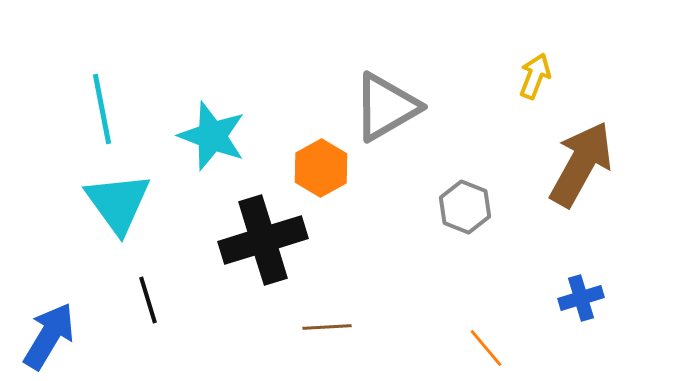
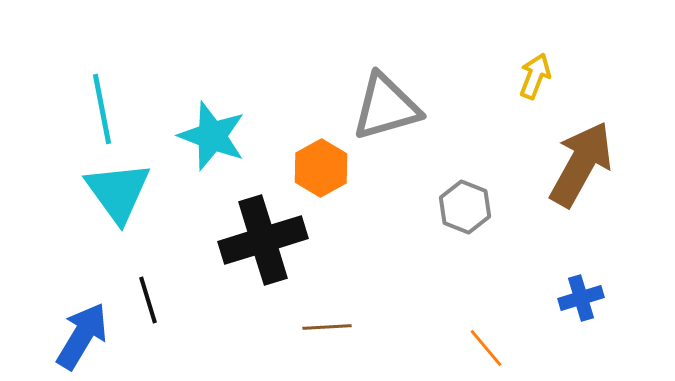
gray triangle: rotated 14 degrees clockwise
cyan triangle: moved 11 px up
blue arrow: moved 33 px right
